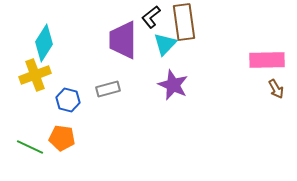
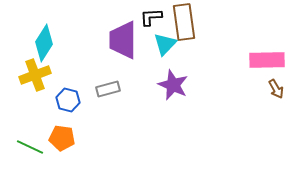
black L-shape: rotated 35 degrees clockwise
